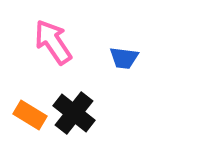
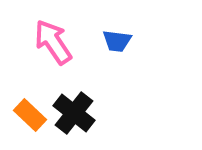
blue trapezoid: moved 7 px left, 17 px up
orange rectangle: rotated 12 degrees clockwise
